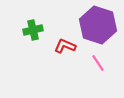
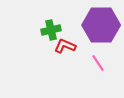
purple hexagon: moved 3 px right; rotated 18 degrees counterclockwise
green cross: moved 18 px right
